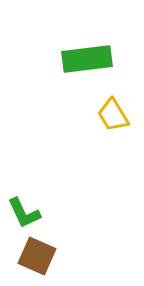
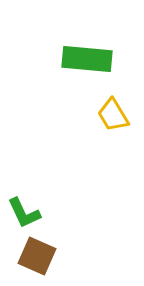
green rectangle: rotated 12 degrees clockwise
